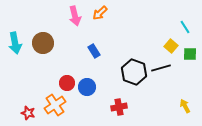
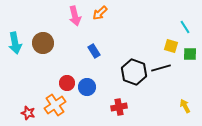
yellow square: rotated 24 degrees counterclockwise
